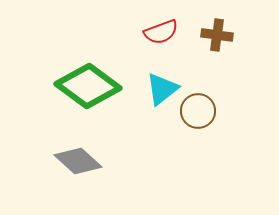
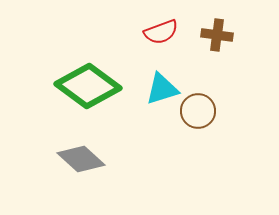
cyan triangle: rotated 21 degrees clockwise
gray diamond: moved 3 px right, 2 px up
